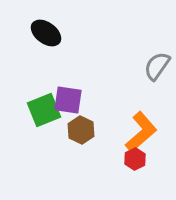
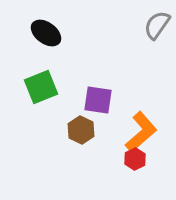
gray semicircle: moved 41 px up
purple square: moved 30 px right
green square: moved 3 px left, 23 px up
